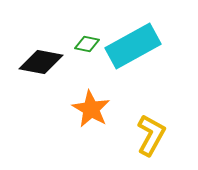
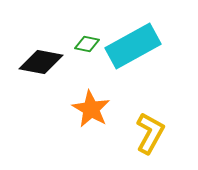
yellow L-shape: moved 1 px left, 2 px up
